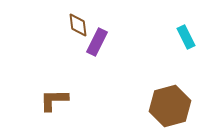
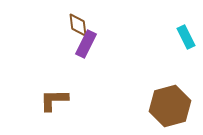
purple rectangle: moved 11 px left, 2 px down
